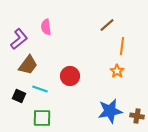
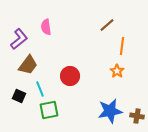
cyan line: rotated 49 degrees clockwise
green square: moved 7 px right, 8 px up; rotated 12 degrees counterclockwise
